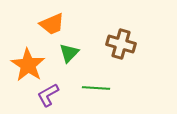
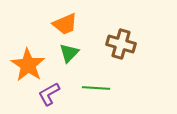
orange trapezoid: moved 13 px right
purple L-shape: moved 1 px right, 1 px up
